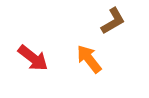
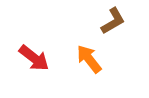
red arrow: moved 1 px right
